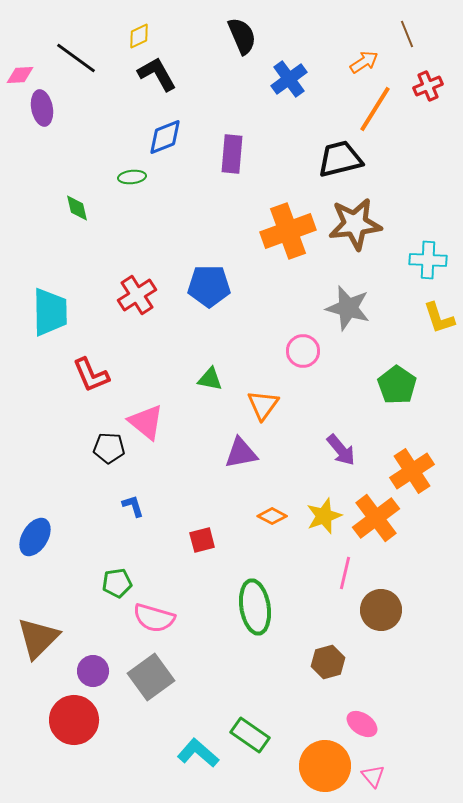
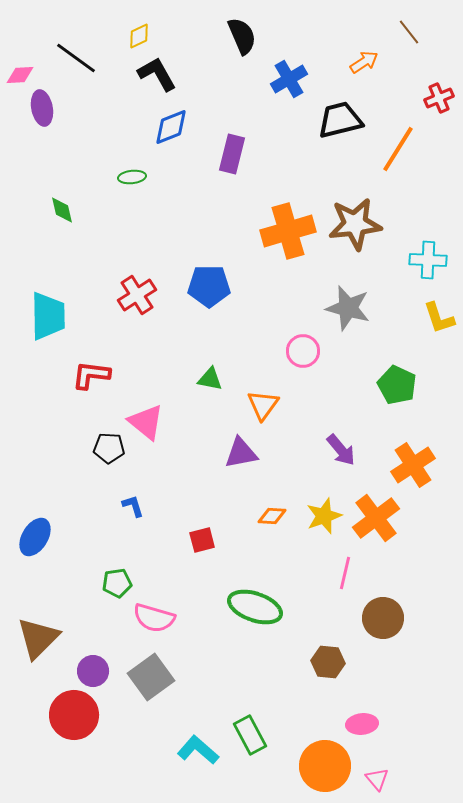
brown line at (407, 34): moved 2 px right, 2 px up; rotated 16 degrees counterclockwise
blue cross at (289, 79): rotated 6 degrees clockwise
red cross at (428, 86): moved 11 px right, 12 px down
orange line at (375, 109): moved 23 px right, 40 px down
blue diamond at (165, 137): moved 6 px right, 10 px up
purple rectangle at (232, 154): rotated 9 degrees clockwise
black trapezoid at (340, 159): moved 39 px up
green diamond at (77, 208): moved 15 px left, 2 px down
orange cross at (288, 231): rotated 4 degrees clockwise
cyan trapezoid at (50, 312): moved 2 px left, 4 px down
red L-shape at (91, 375): rotated 120 degrees clockwise
green pentagon at (397, 385): rotated 9 degrees counterclockwise
orange cross at (412, 471): moved 1 px right, 6 px up
orange diamond at (272, 516): rotated 24 degrees counterclockwise
green ellipse at (255, 607): rotated 62 degrees counterclockwise
brown circle at (381, 610): moved 2 px right, 8 px down
brown hexagon at (328, 662): rotated 20 degrees clockwise
red circle at (74, 720): moved 5 px up
pink ellipse at (362, 724): rotated 40 degrees counterclockwise
green rectangle at (250, 735): rotated 27 degrees clockwise
cyan L-shape at (198, 753): moved 3 px up
pink triangle at (373, 776): moved 4 px right, 3 px down
